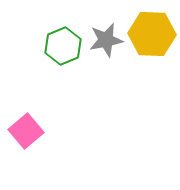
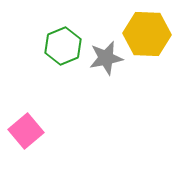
yellow hexagon: moved 5 px left
gray star: moved 18 px down
